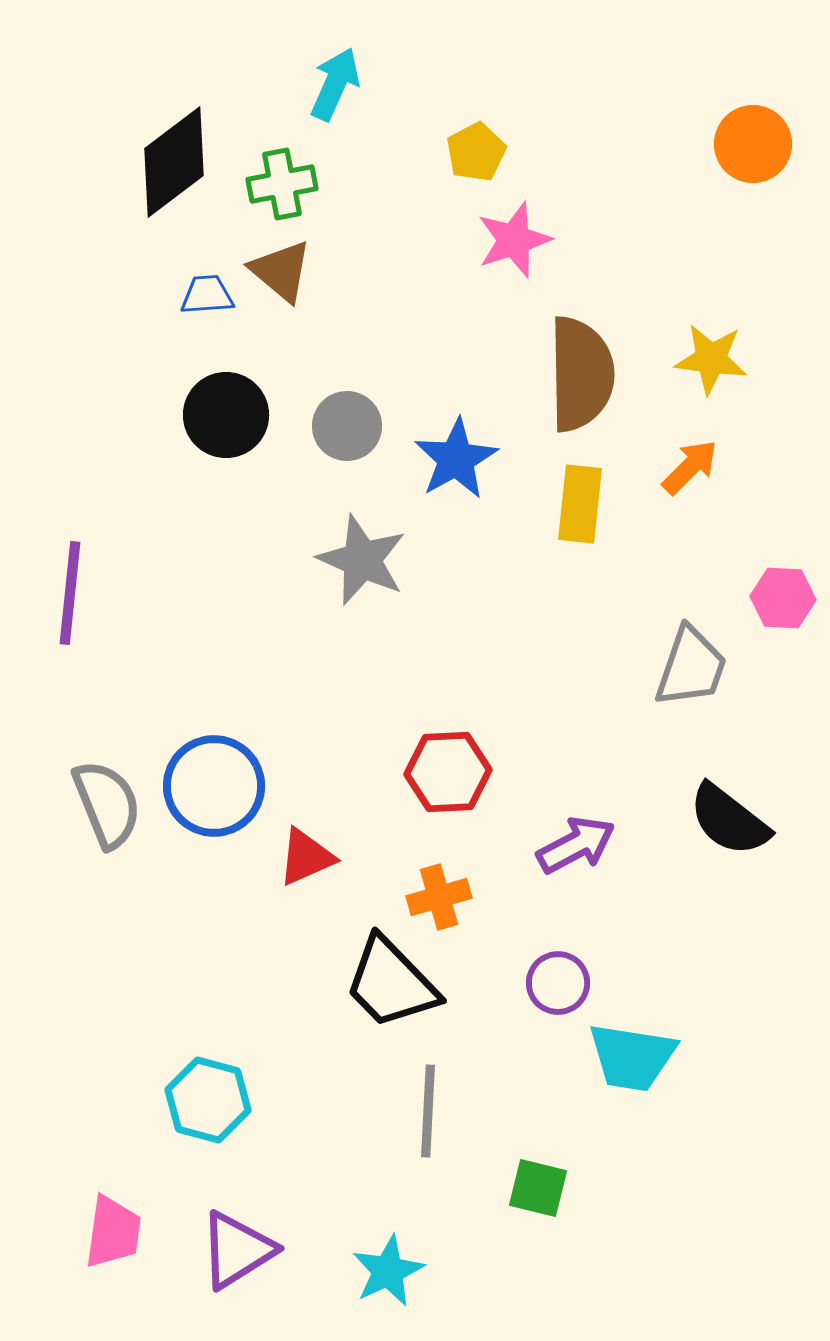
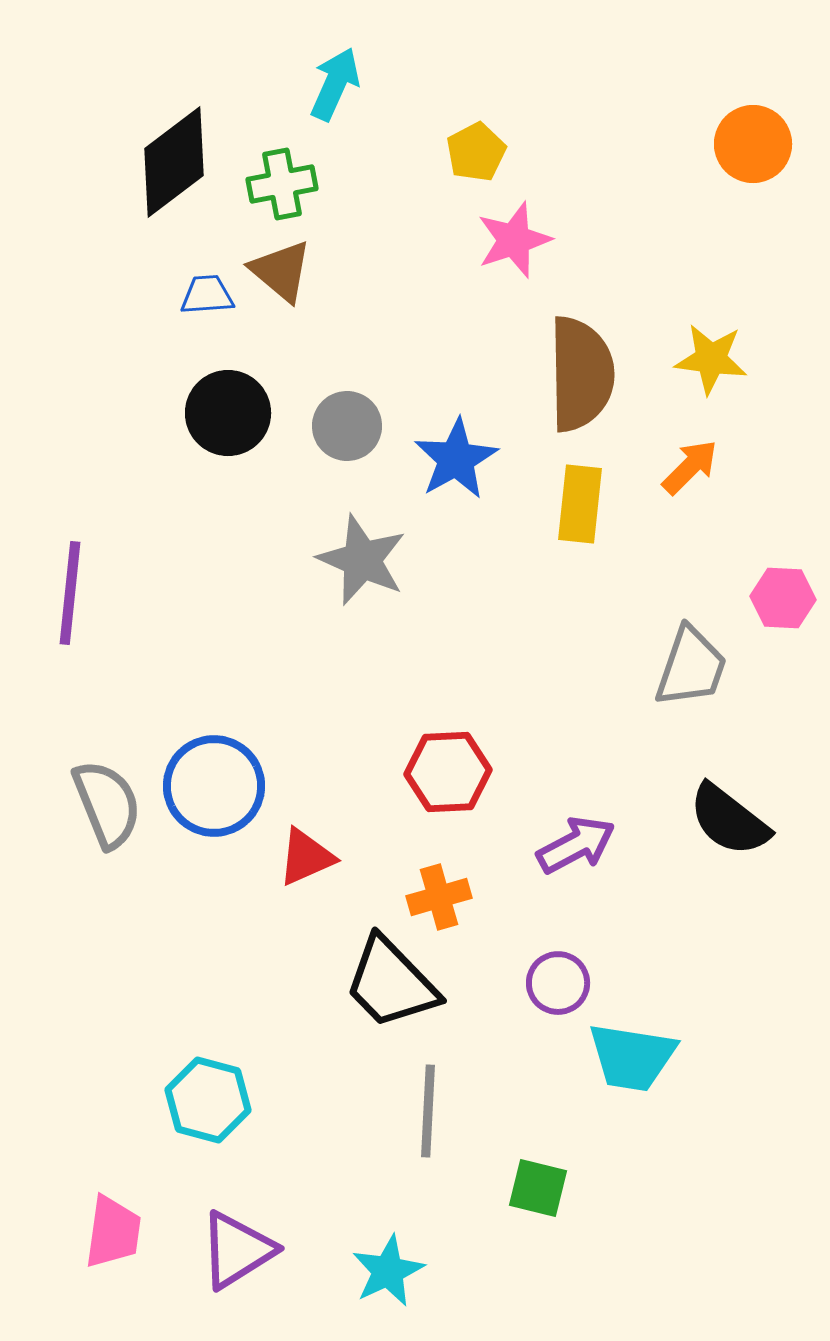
black circle: moved 2 px right, 2 px up
